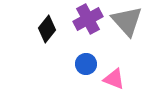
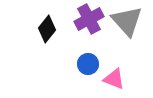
purple cross: moved 1 px right
blue circle: moved 2 px right
